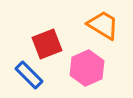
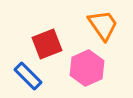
orange trapezoid: rotated 24 degrees clockwise
blue rectangle: moved 1 px left, 1 px down
